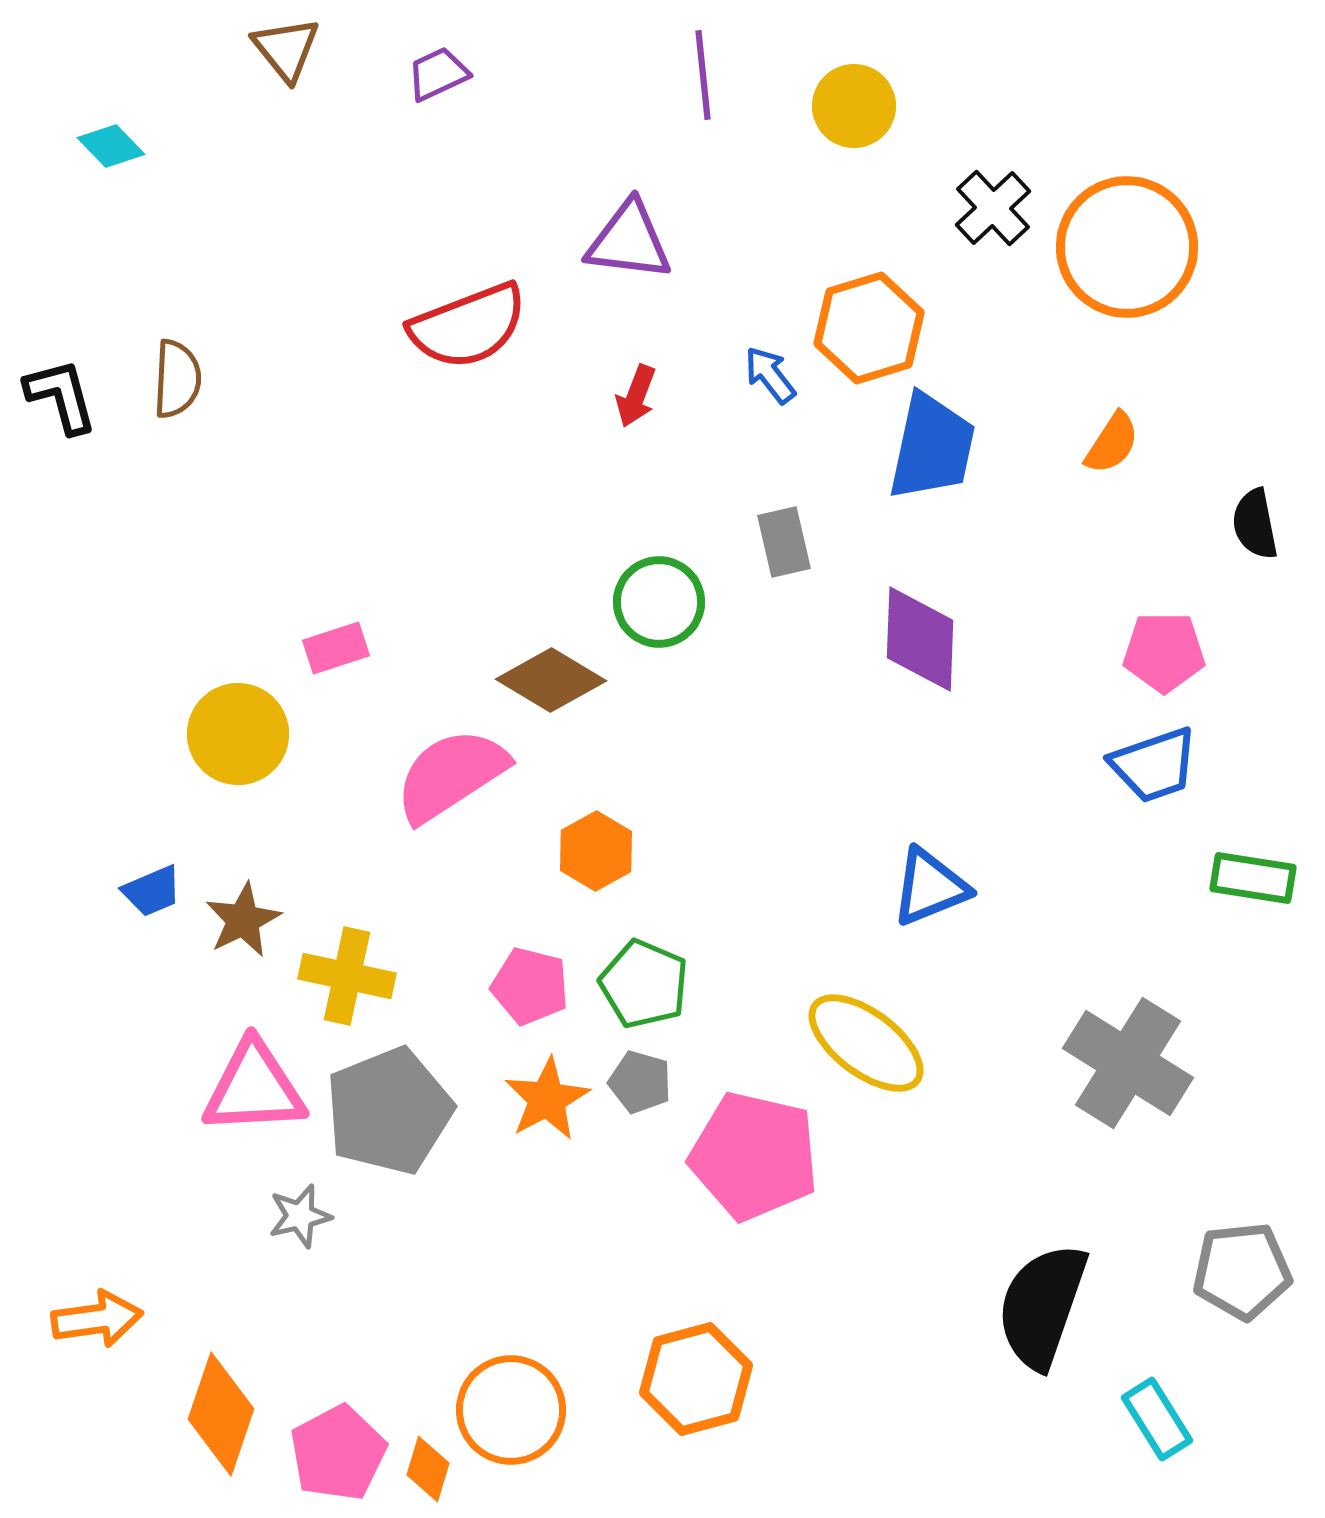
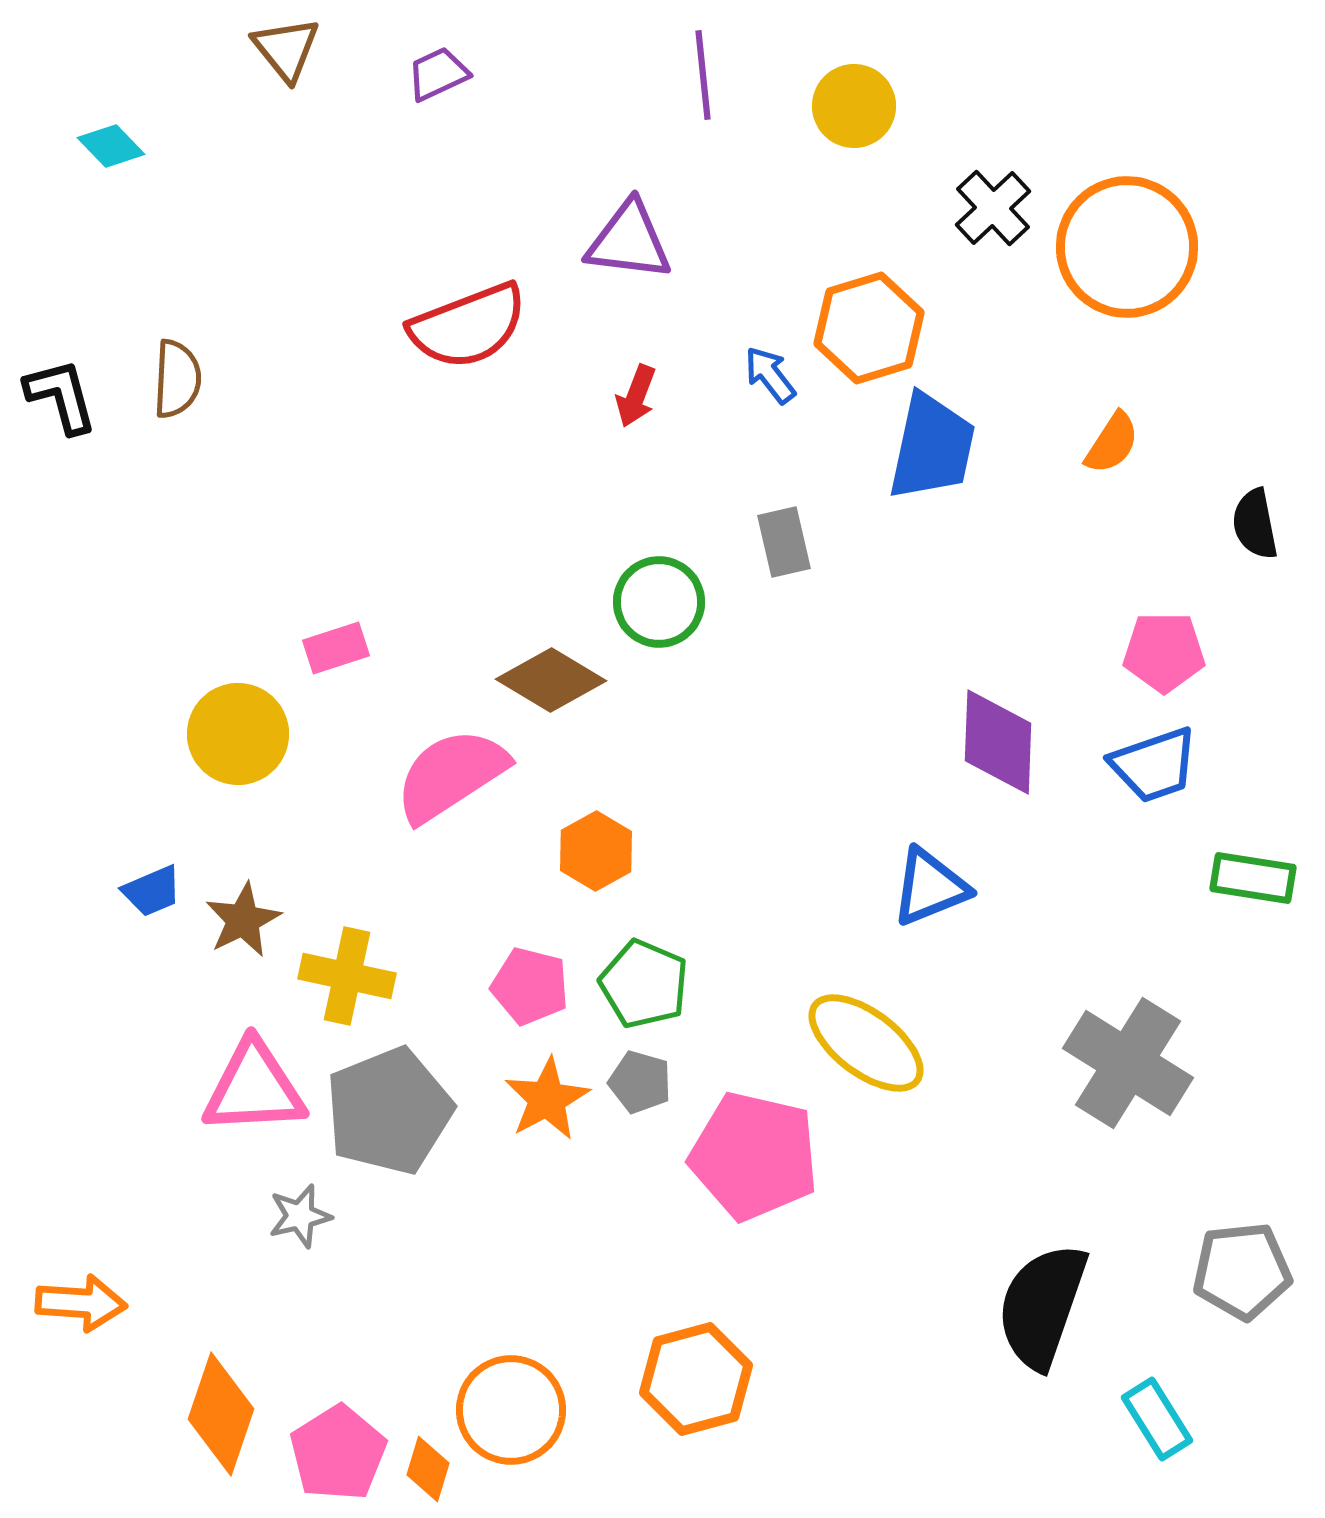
purple diamond at (920, 639): moved 78 px right, 103 px down
orange arrow at (97, 1319): moved 16 px left, 16 px up; rotated 12 degrees clockwise
pink pentagon at (338, 1453): rotated 4 degrees counterclockwise
